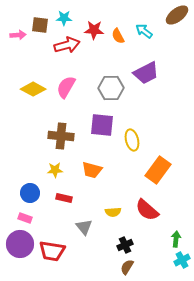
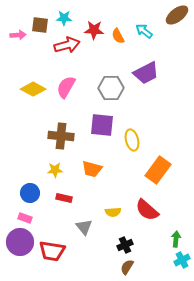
orange trapezoid: moved 1 px up
purple circle: moved 2 px up
